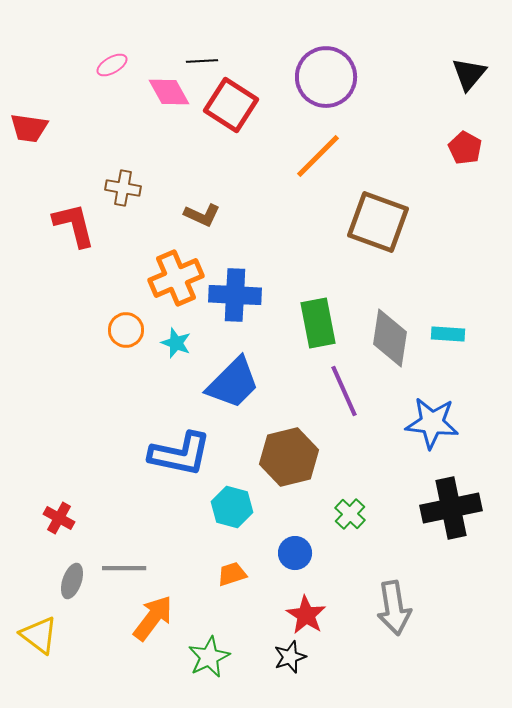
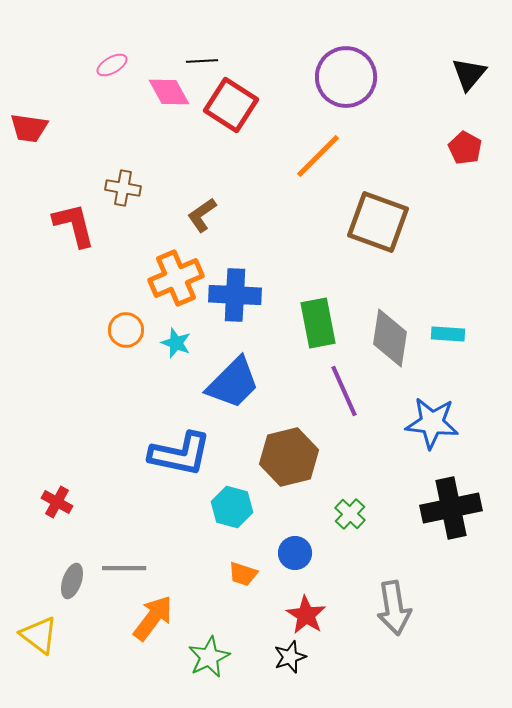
purple circle: moved 20 px right
brown L-shape: rotated 120 degrees clockwise
red cross: moved 2 px left, 16 px up
orange trapezoid: moved 11 px right; rotated 144 degrees counterclockwise
